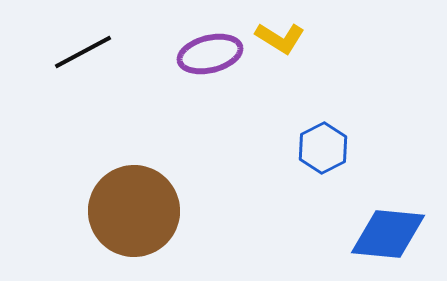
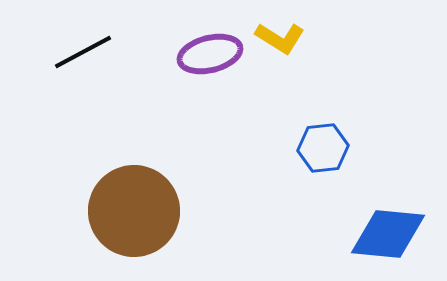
blue hexagon: rotated 21 degrees clockwise
